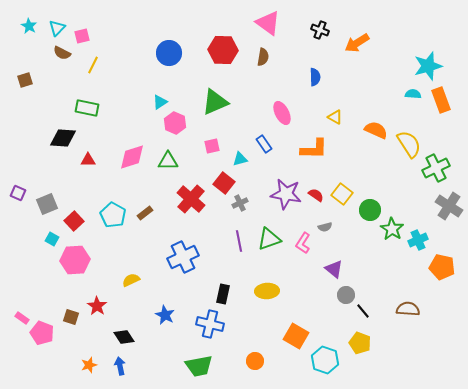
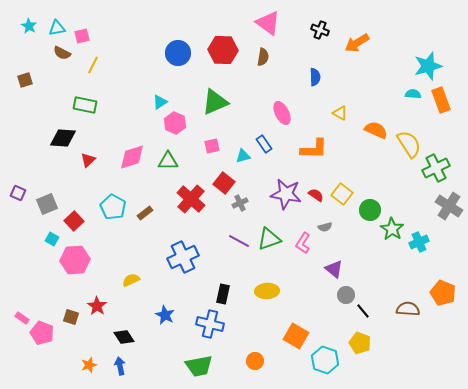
cyan triangle at (57, 28): rotated 36 degrees clockwise
blue circle at (169, 53): moved 9 px right
green rectangle at (87, 108): moved 2 px left, 3 px up
yellow triangle at (335, 117): moved 5 px right, 4 px up
cyan triangle at (240, 159): moved 3 px right, 3 px up
red triangle at (88, 160): rotated 42 degrees counterclockwise
cyan pentagon at (113, 215): moved 8 px up
cyan cross at (418, 240): moved 1 px right, 2 px down
purple line at (239, 241): rotated 50 degrees counterclockwise
orange pentagon at (442, 267): moved 1 px right, 26 px down; rotated 10 degrees clockwise
